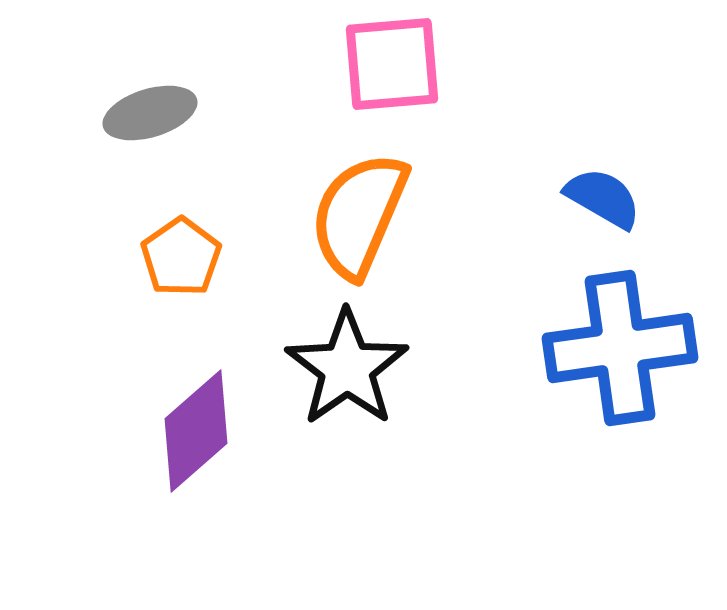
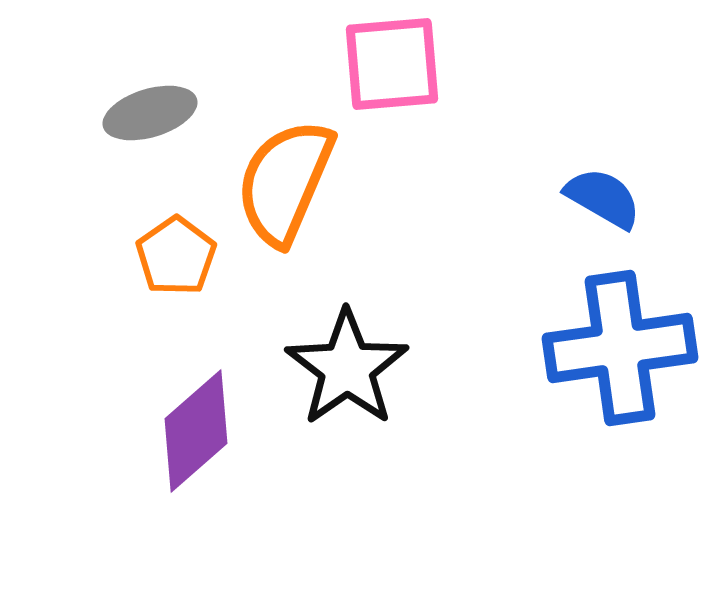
orange semicircle: moved 74 px left, 33 px up
orange pentagon: moved 5 px left, 1 px up
